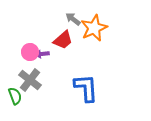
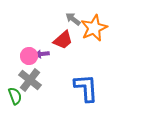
pink circle: moved 1 px left, 4 px down
